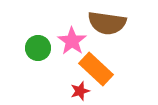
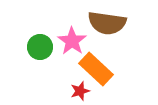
green circle: moved 2 px right, 1 px up
